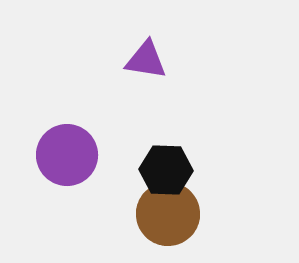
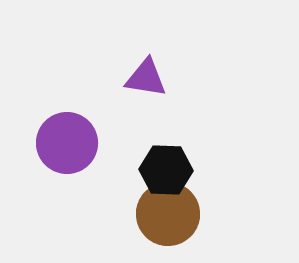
purple triangle: moved 18 px down
purple circle: moved 12 px up
